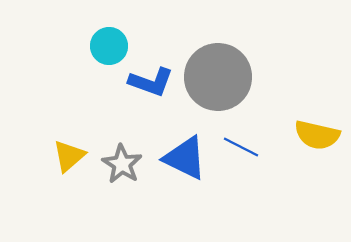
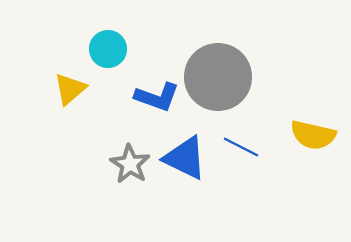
cyan circle: moved 1 px left, 3 px down
blue L-shape: moved 6 px right, 15 px down
yellow semicircle: moved 4 px left
yellow triangle: moved 1 px right, 67 px up
gray star: moved 8 px right
